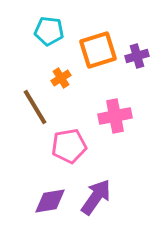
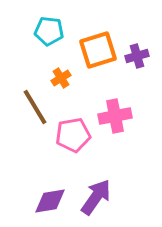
pink pentagon: moved 4 px right, 11 px up
